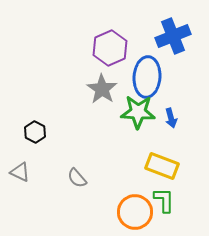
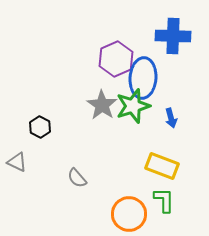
blue cross: rotated 24 degrees clockwise
purple hexagon: moved 6 px right, 11 px down
blue ellipse: moved 4 px left, 1 px down
gray star: moved 16 px down
green star: moved 5 px left, 6 px up; rotated 20 degrees counterclockwise
black hexagon: moved 5 px right, 5 px up
gray triangle: moved 3 px left, 10 px up
orange circle: moved 6 px left, 2 px down
